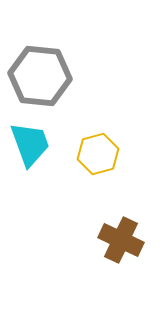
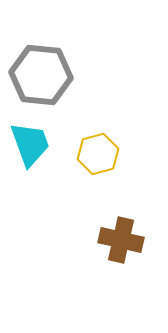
gray hexagon: moved 1 px right, 1 px up
brown cross: rotated 12 degrees counterclockwise
